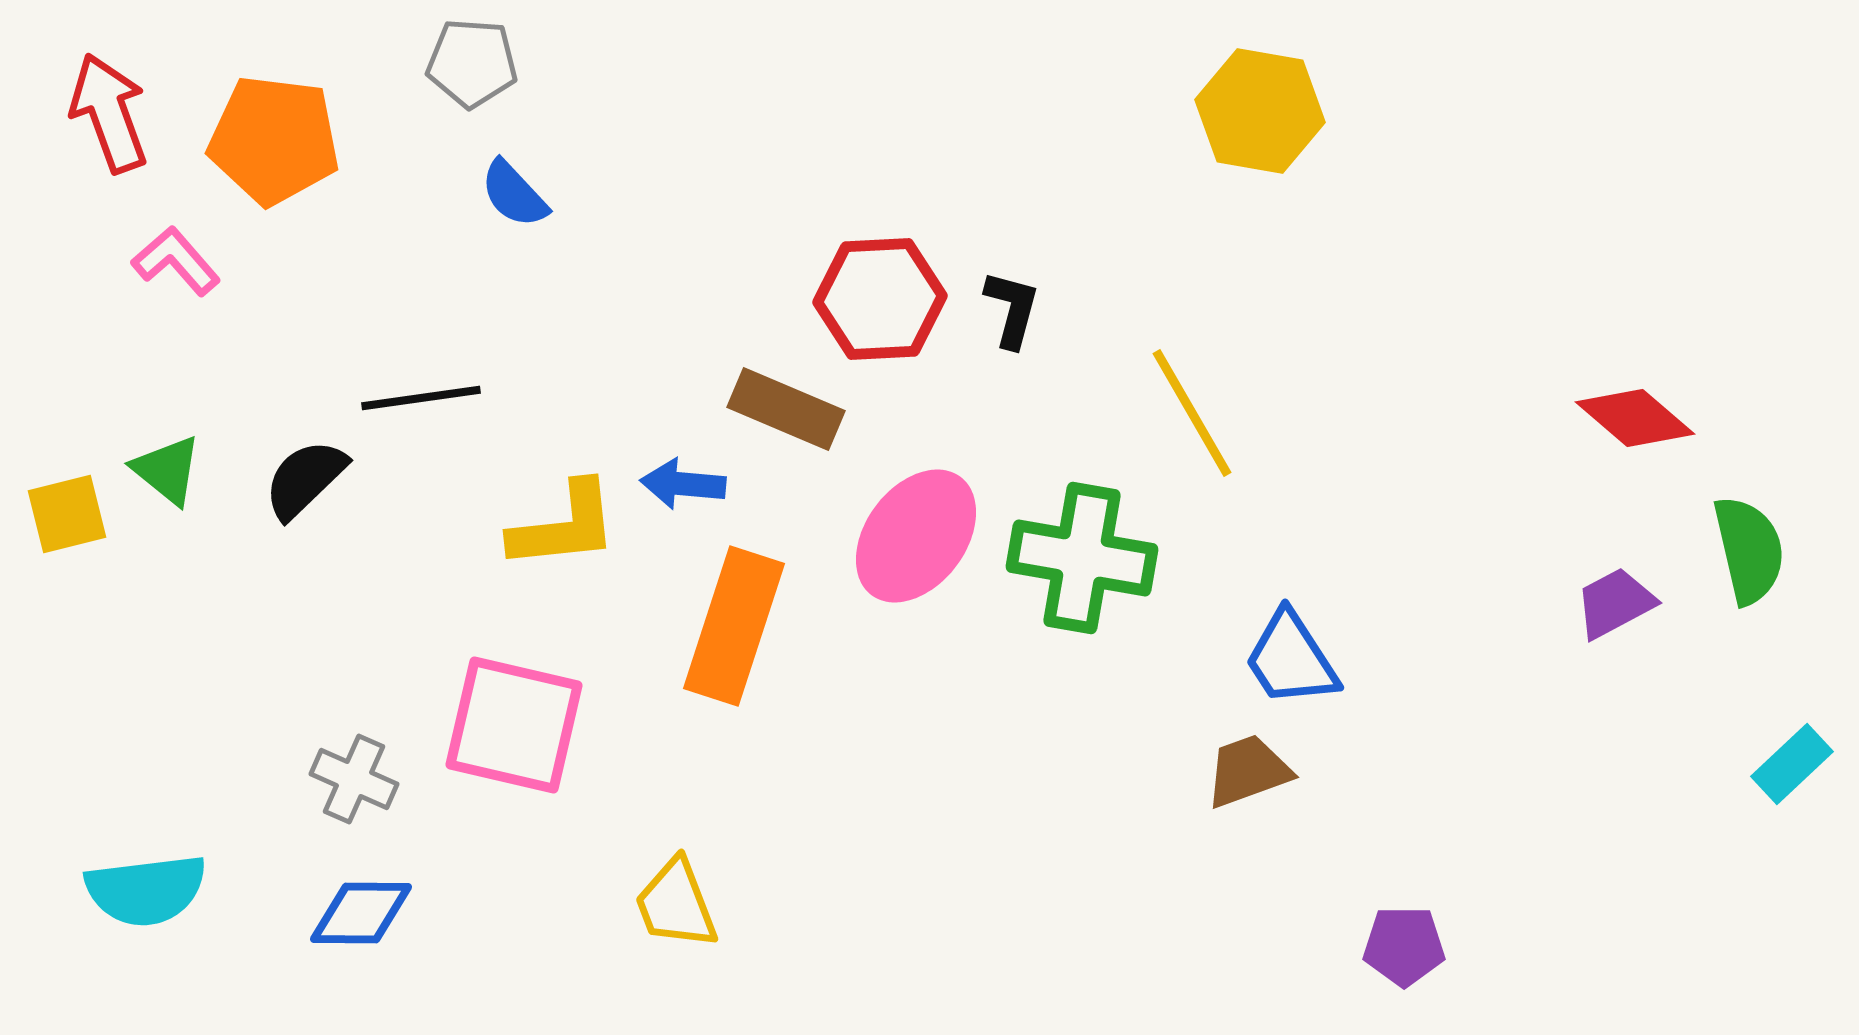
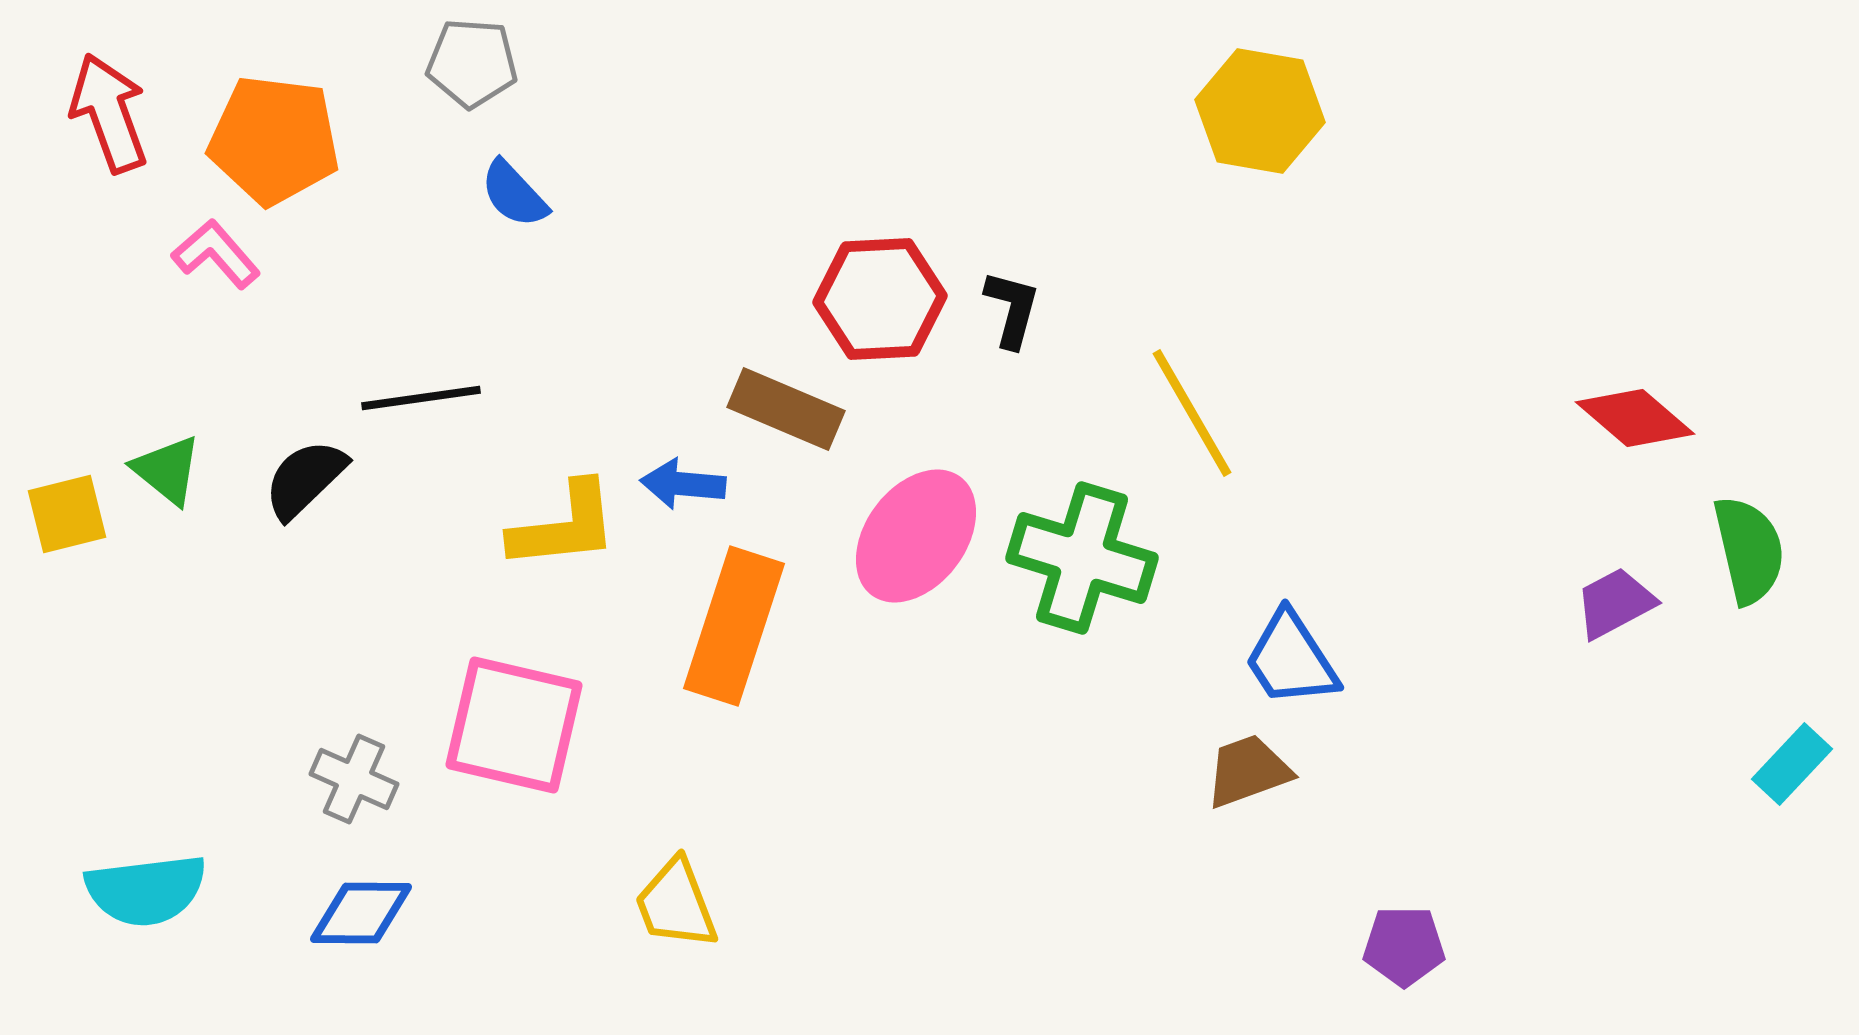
pink L-shape: moved 40 px right, 7 px up
green cross: rotated 7 degrees clockwise
cyan rectangle: rotated 4 degrees counterclockwise
